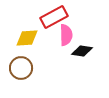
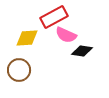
pink semicircle: rotated 115 degrees clockwise
brown circle: moved 2 px left, 2 px down
